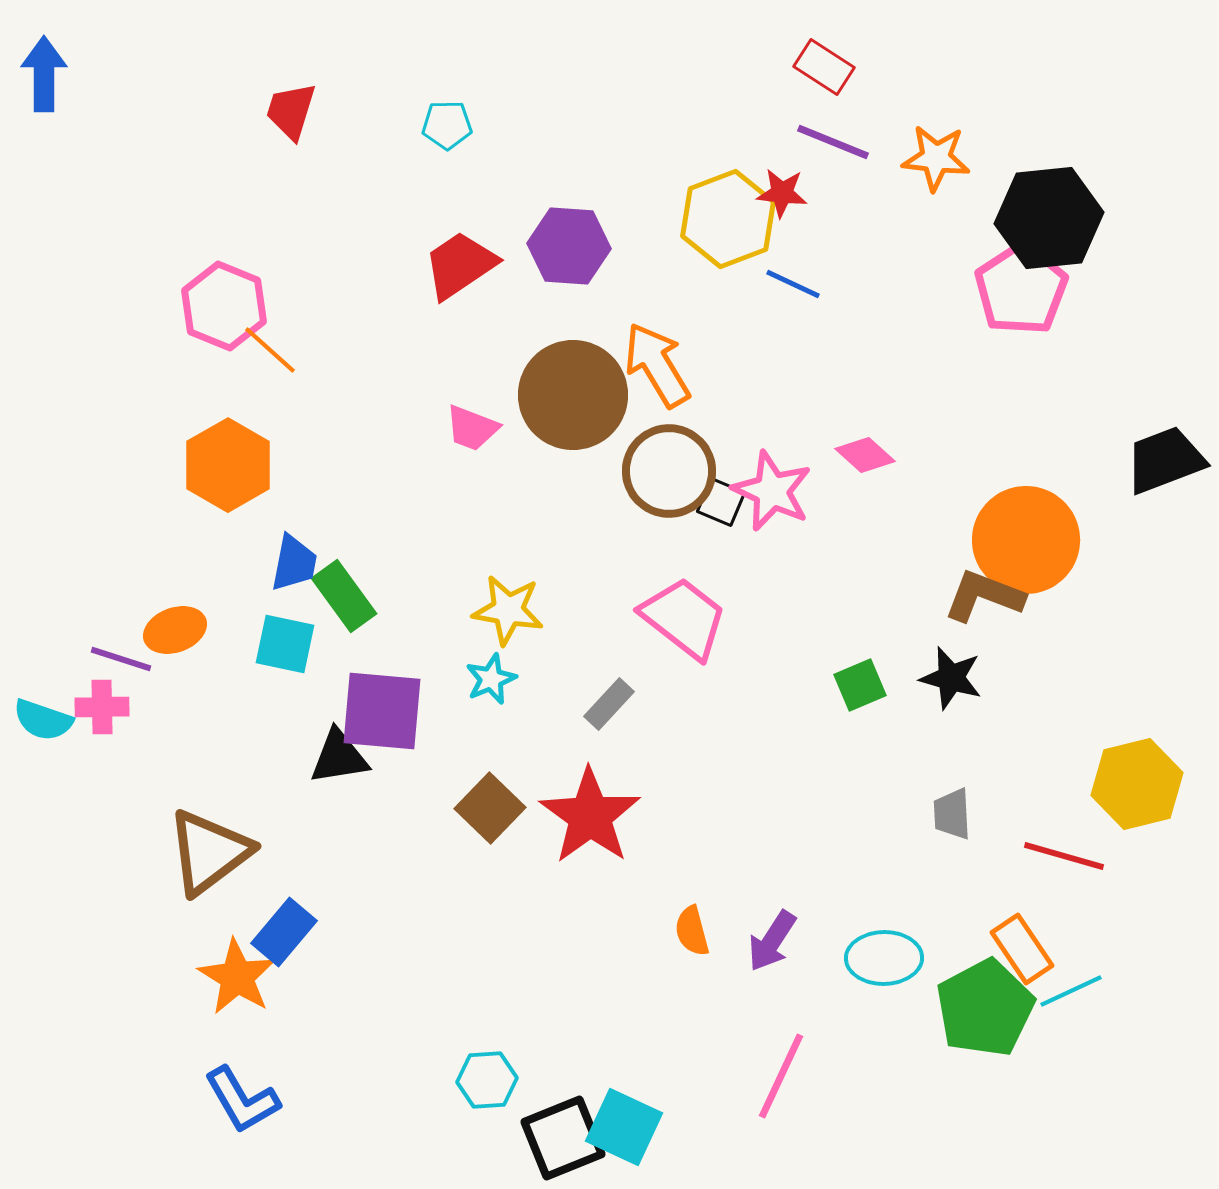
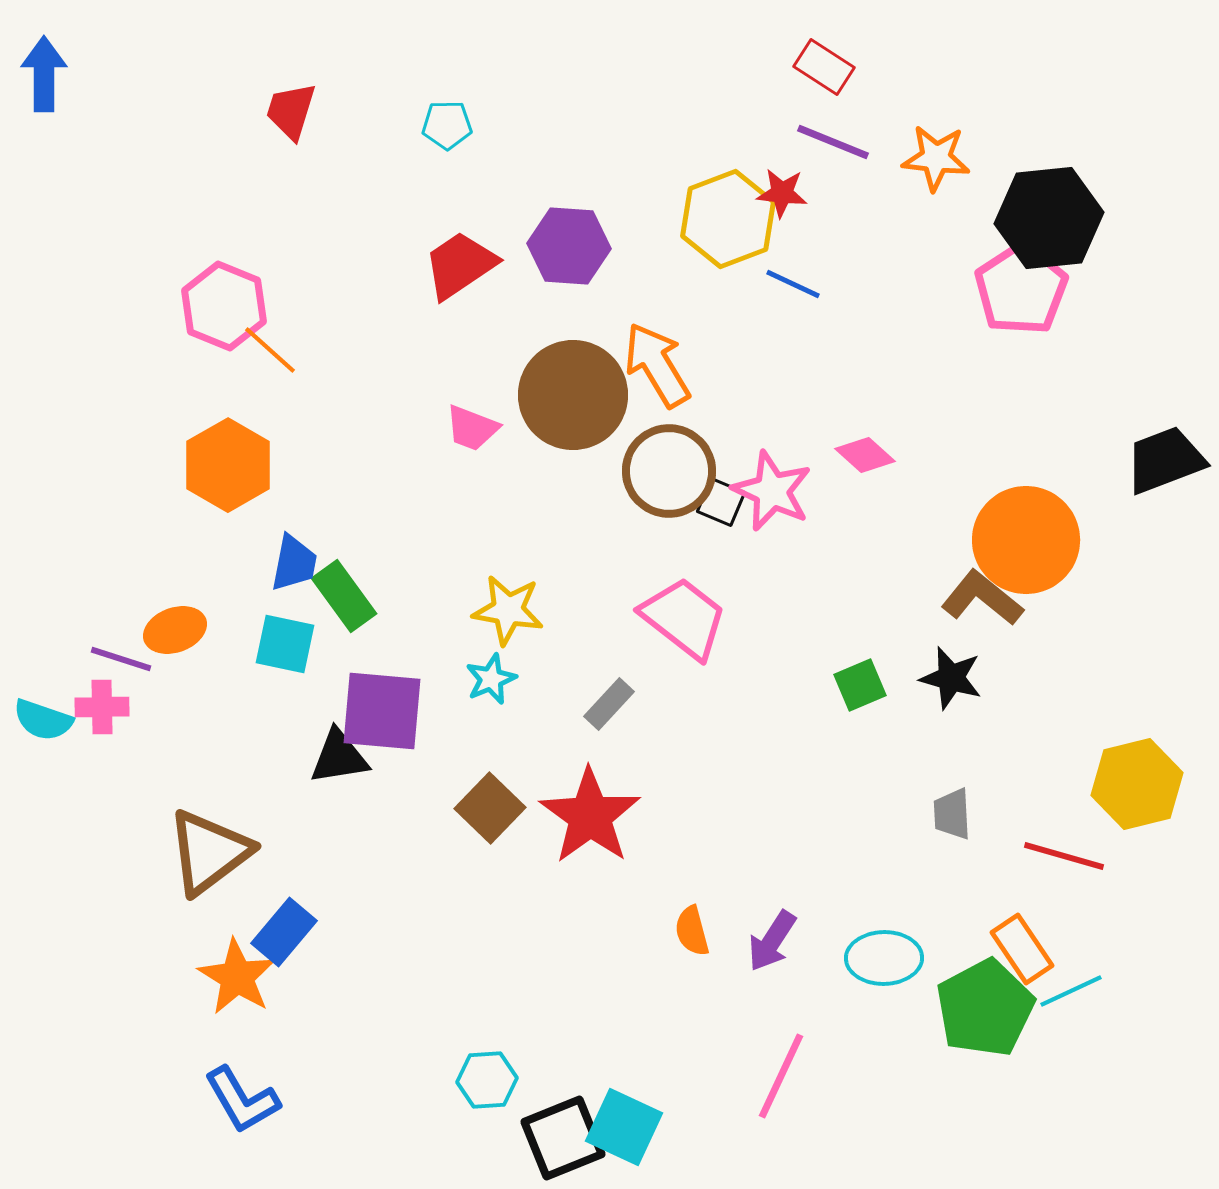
brown L-shape at (984, 596): moved 2 px left, 2 px down; rotated 18 degrees clockwise
